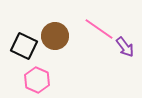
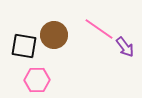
brown circle: moved 1 px left, 1 px up
black square: rotated 16 degrees counterclockwise
pink hexagon: rotated 25 degrees counterclockwise
